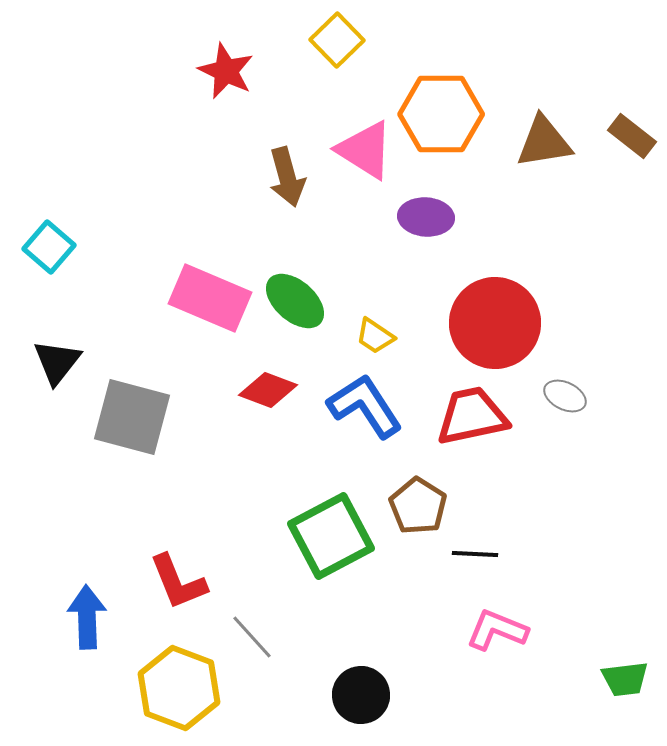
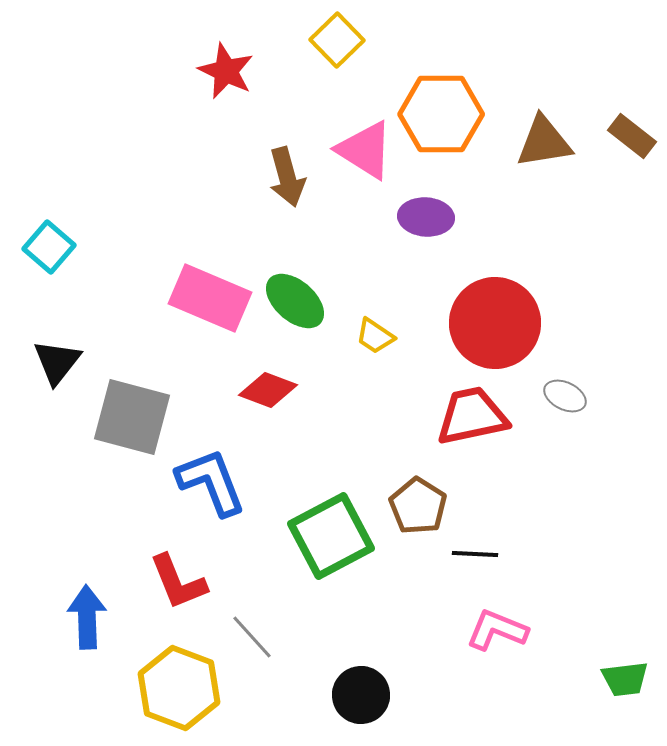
blue L-shape: moved 154 px left, 76 px down; rotated 12 degrees clockwise
